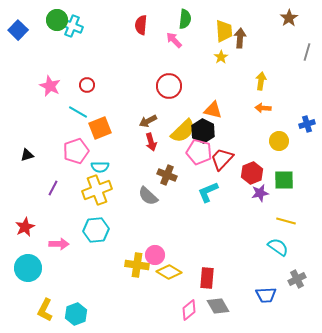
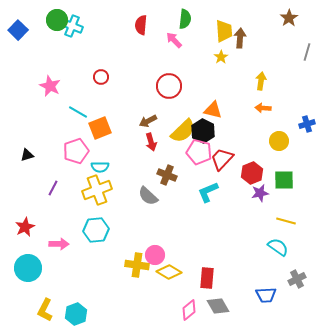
red circle at (87, 85): moved 14 px right, 8 px up
